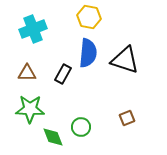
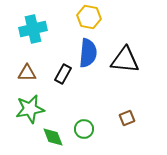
cyan cross: rotated 8 degrees clockwise
black triangle: rotated 12 degrees counterclockwise
green star: rotated 12 degrees counterclockwise
green circle: moved 3 px right, 2 px down
